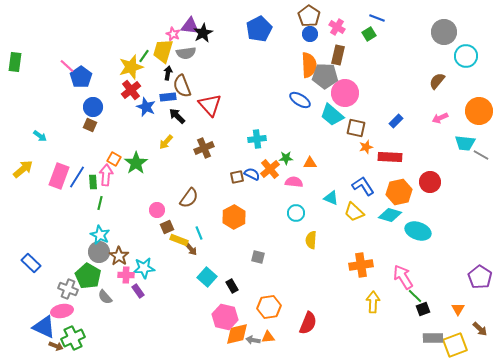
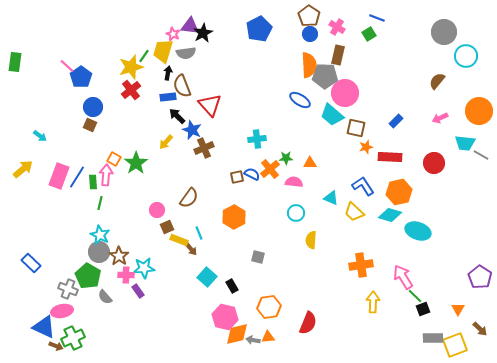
blue star at (146, 107): moved 46 px right, 23 px down
red circle at (430, 182): moved 4 px right, 19 px up
